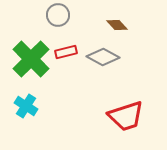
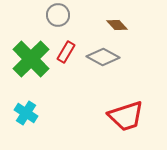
red rectangle: rotated 45 degrees counterclockwise
cyan cross: moved 7 px down
